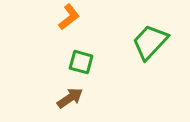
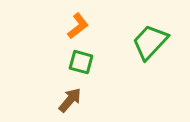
orange L-shape: moved 9 px right, 9 px down
brown arrow: moved 2 px down; rotated 16 degrees counterclockwise
